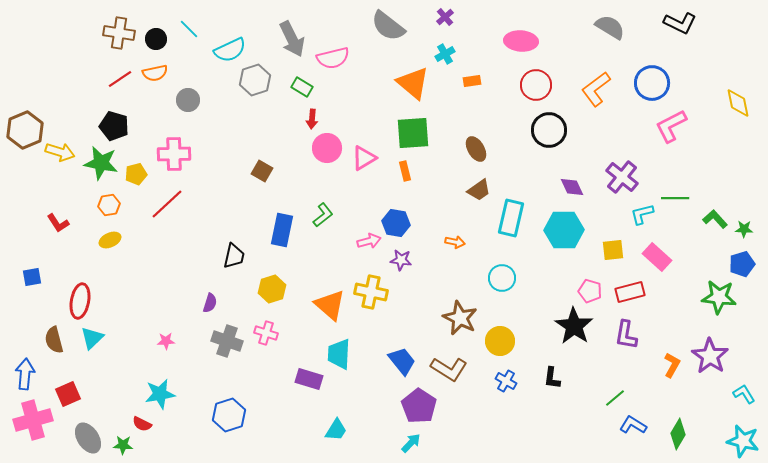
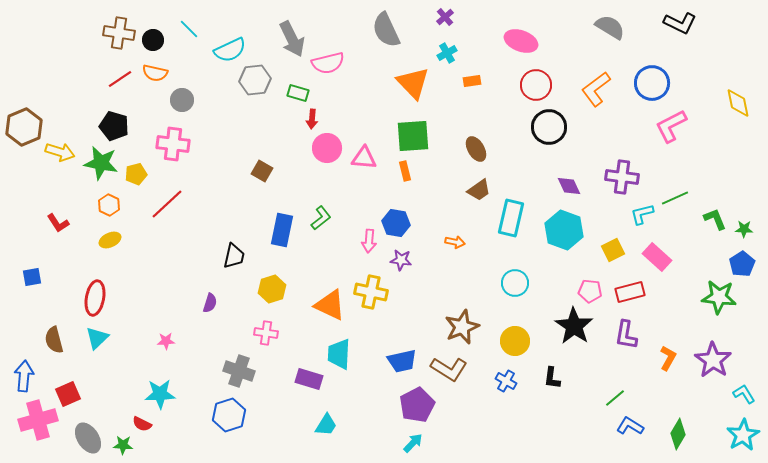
gray semicircle at (388, 26): moved 2 px left, 4 px down; rotated 27 degrees clockwise
black circle at (156, 39): moved 3 px left, 1 px down
pink ellipse at (521, 41): rotated 16 degrees clockwise
cyan cross at (445, 54): moved 2 px right, 1 px up
pink semicircle at (333, 58): moved 5 px left, 5 px down
orange semicircle at (155, 73): rotated 25 degrees clockwise
gray hexagon at (255, 80): rotated 12 degrees clockwise
orange triangle at (413, 83): rotated 6 degrees clockwise
green rectangle at (302, 87): moved 4 px left, 6 px down; rotated 15 degrees counterclockwise
gray circle at (188, 100): moved 6 px left
brown hexagon at (25, 130): moved 1 px left, 3 px up
black circle at (549, 130): moved 3 px up
green square at (413, 133): moved 3 px down
pink cross at (174, 154): moved 1 px left, 10 px up; rotated 8 degrees clockwise
pink triangle at (364, 158): rotated 36 degrees clockwise
purple cross at (622, 177): rotated 32 degrees counterclockwise
purple diamond at (572, 187): moved 3 px left, 1 px up
green line at (675, 198): rotated 24 degrees counterclockwise
orange hexagon at (109, 205): rotated 25 degrees counterclockwise
green L-shape at (323, 215): moved 2 px left, 3 px down
green L-shape at (715, 219): rotated 20 degrees clockwise
cyan hexagon at (564, 230): rotated 21 degrees clockwise
pink arrow at (369, 241): rotated 110 degrees clockwise
yellow square at (613, 250): rotated 20 degrees counterclockwise
blue pentagon at (742, 264): rotated 15 degrees counterclockwise
cyan circle at (502, 278): moved 13 px right, 5 px down
pink pentagon at (590, 291): rotated 10 degrees counterclockwise
red ellipse at (80, 301): moved 15 px right, 3 px up
orange triangle at (330, 305): rotated 16 degrees counterclockwise
brown star at (460, 318): moved 2 px right, 9 px down; rotated 24 degrees clockwise
pink cross at (266, 333): rotated 10 degrees counterclockwise
cyan triangle at (92, 338): moved 5 px right
gray cross at (227, 341): moved 12 px right, 30 px down
yellow circle at (500, 341): moved 15 px right
purple star at (710, 356): moved 3 px right, 4 px down
blue trapezoid at (402, 361): rotated 116 degrees clockwise
orange L-shape at (672, 365): moved 4 px left, 7 px up
blue arrow at (25, 374): moved 1 px left, 2 px down
cyan star at (160, 394): rotated 8 degrees clockwise
purple pentagon at (419, 406): moved 2 px left, 1 px up; rotated 12 degrees clockwise
pink cross at (33, 420): moved 5 px right
blue L-shape at (633, 425): moved 3 px left, 1 px down
cyan trapezoid at (336, 430): moved 10 px left, 5 px up
cyan star at (743, 441): moved 6 px up; rotated 28 degrees clockwise
cyan arrow at (411, 443): moved 2 px right
